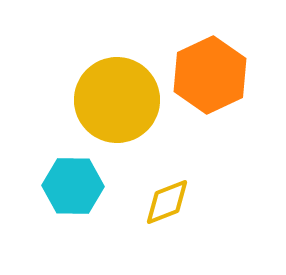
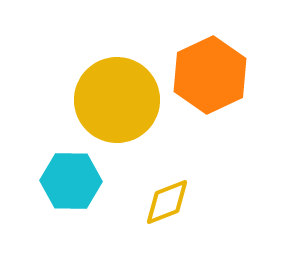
cyan hexagon: moved 2 px left, 5 px up
